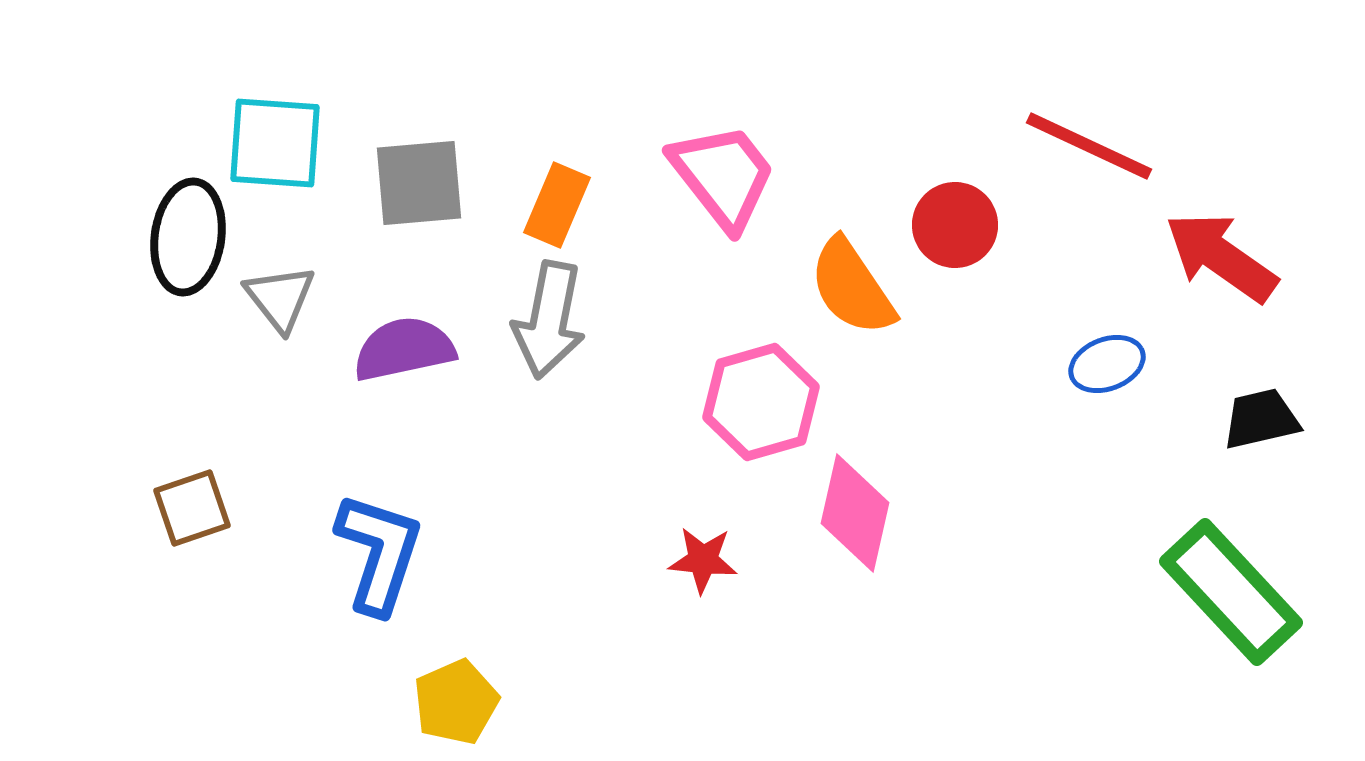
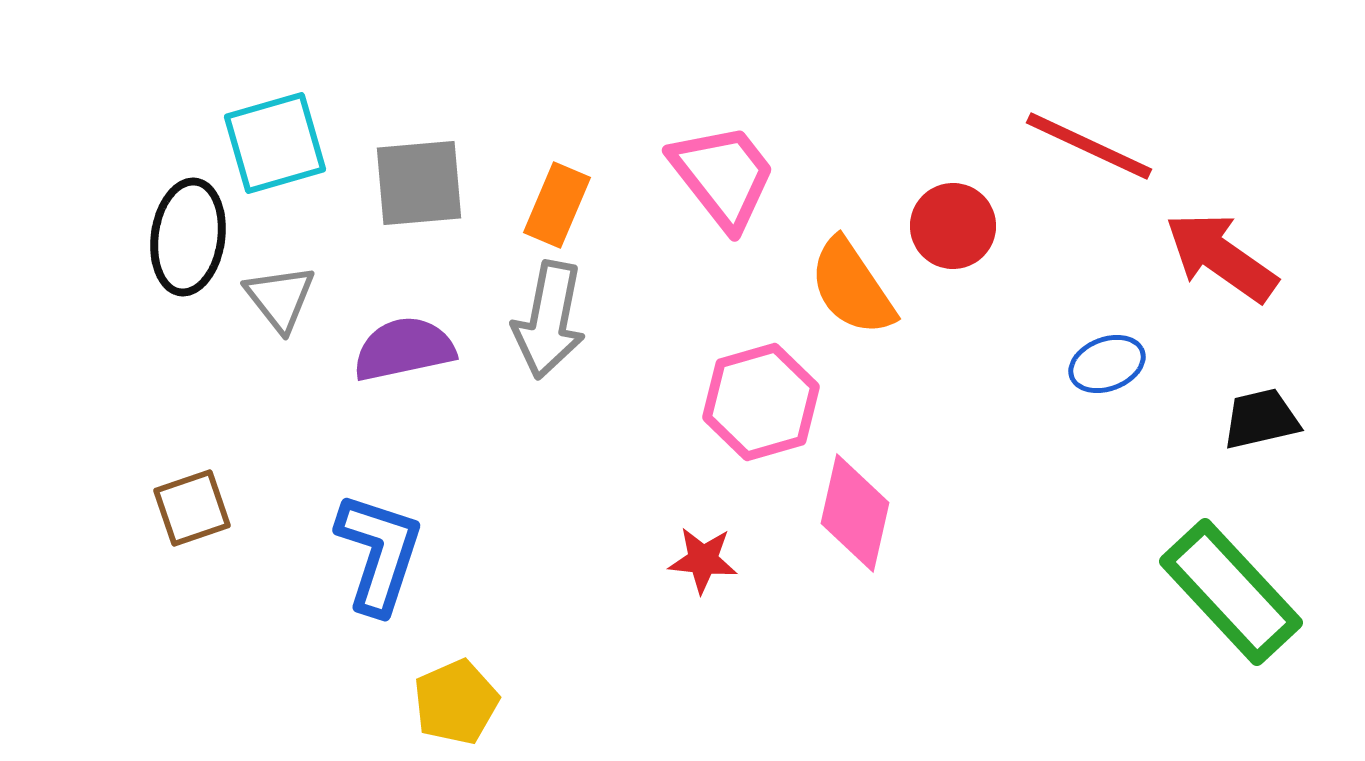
cyan square: rotated 20 degrees counterclockwise
red circle: moved 2 px left, 1 px down
